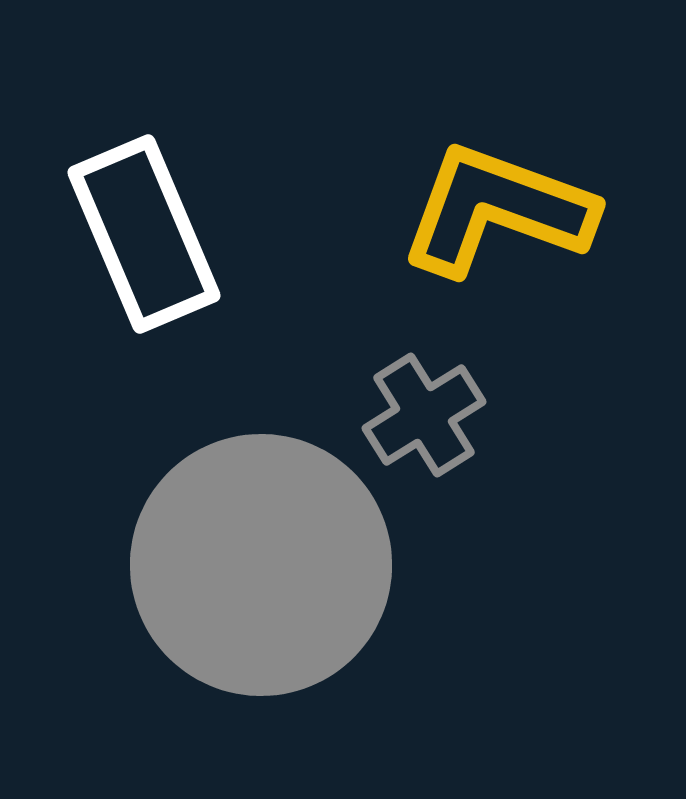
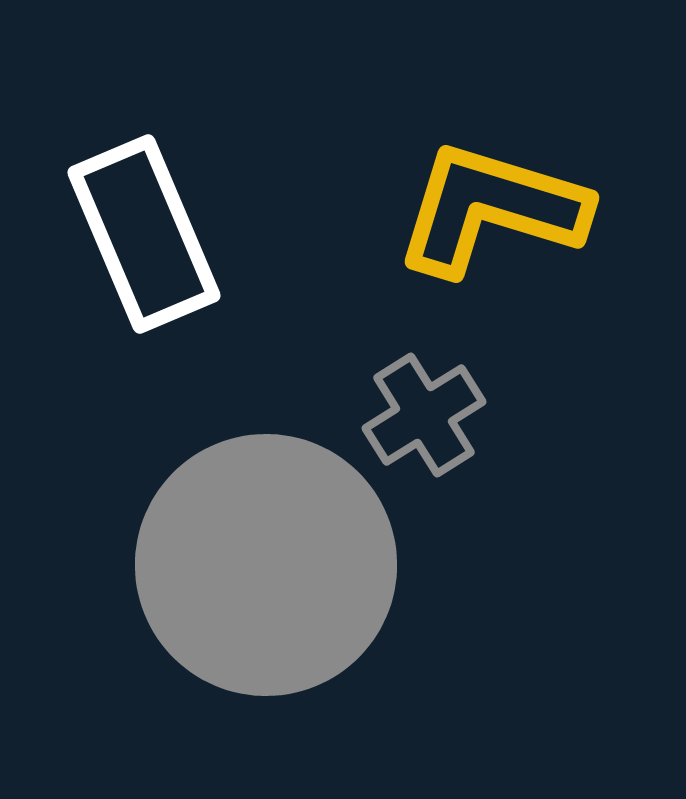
yellow L-shape: moved 6 px left, 1 px up; rotated 3 degrees counterclockwise
gray circle: moved 5 px right
